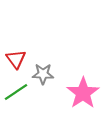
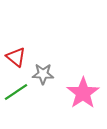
red triangle: moved 2 px up; rotated 15 degrees counterclockwise
